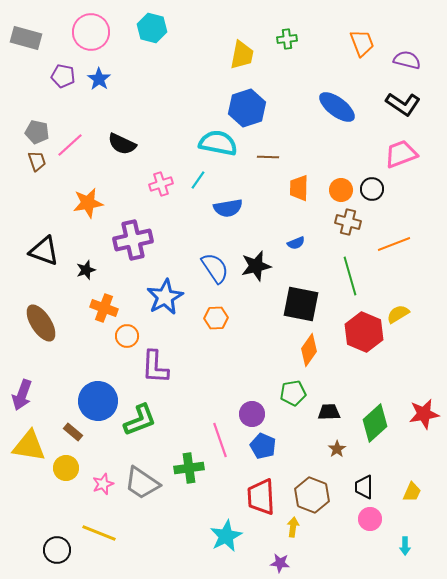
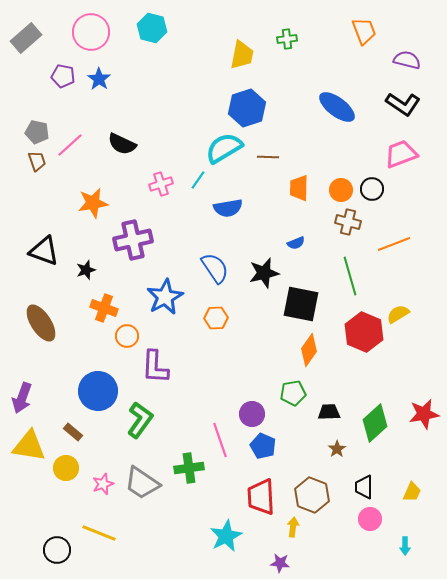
gray rectangle at (26, 38): rotated 56 degrees counterclockwise
orange trapezoid at (362, 43): moved 2 px right, 12 px up
cyan semicircle at (218, 143): moved 6 px right, 5 px down; rotated 42 degrees counterclockwise
orange star at (88, 203): moved 5 px right
black star at (256, 266): moved 8 px right, 7 px down
purple arrow at (22, 395): moved 3 px down
blue circle at (98, 401): moved 10 px up
green L-shape at (140, 420): rotated 33 degrees counterclockwise
